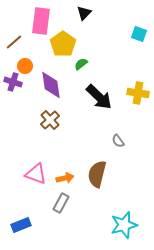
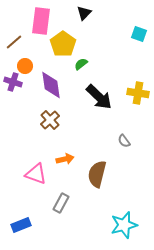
gray semicircle: moved 6 px right
orange arrow: moved 19 px up
